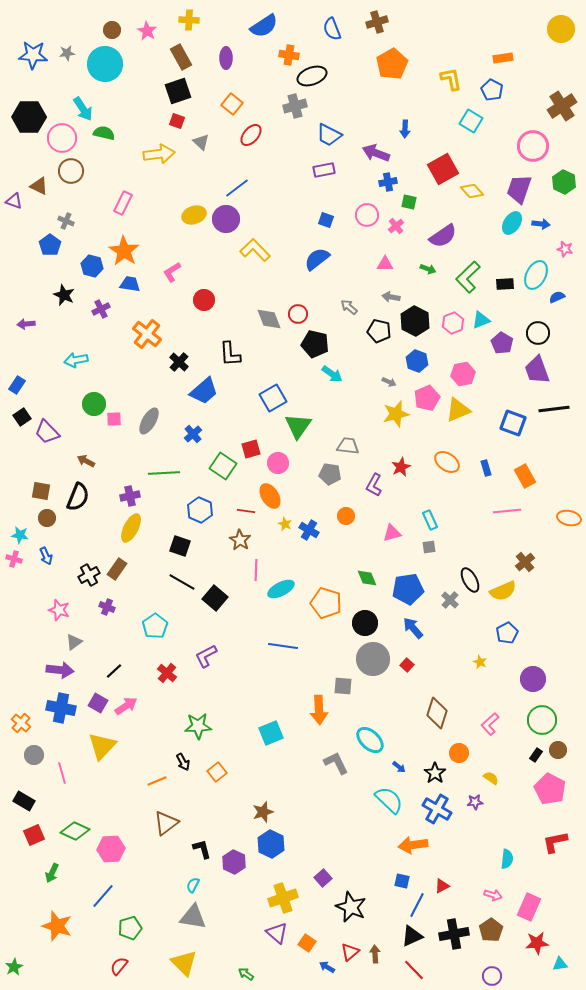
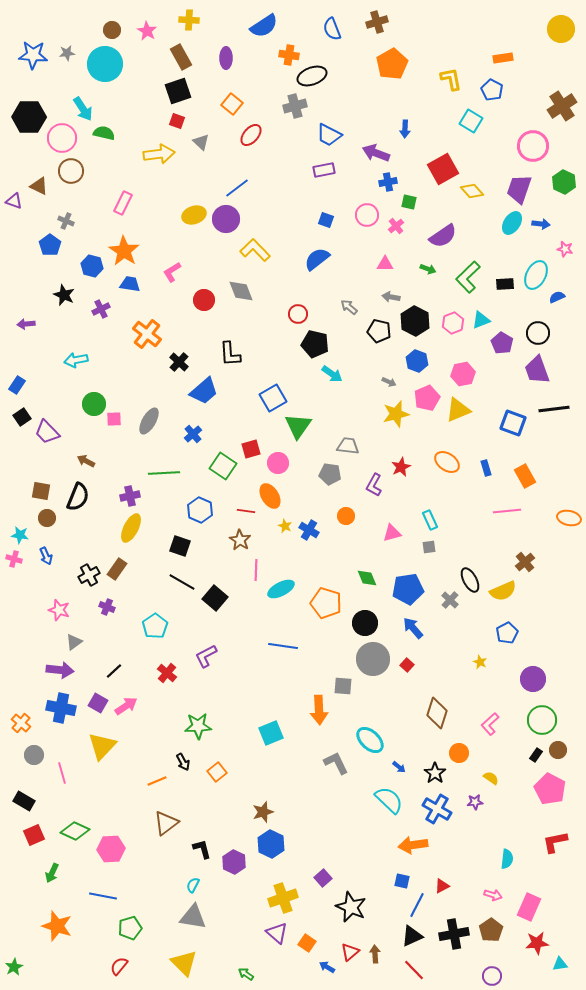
gray diamond at (269, 319): moved 28 px left, 28 px up
yellow star at (285, 524): moved 2 px down
blue line at (103, 896): rotated 60 degrees clockwise
